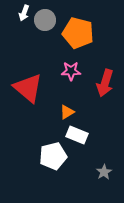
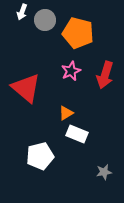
white arrow: moved 2 px left, 1 px up
pink star: rotated 24 degrees counterclockwise
red arrow: moved 8 px up
red triangle: moved 2 px left
orange triangle: moved 1 px left, 1 px down
white rectangle: moved 1 px up
white pentagon: moved 13 px left
gray star: rotated 21 degrees clockwise
